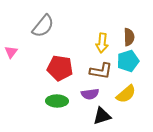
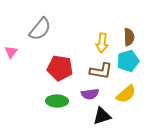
gray semicircle: moved 3 px left, 3 px down
